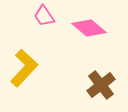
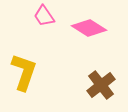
pink diamond: rotated 8 degrees counterclockwise
yellow L-shape: moved 4 px down; rotated 24 degrees counterclockwise
